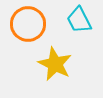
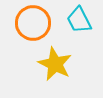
orange circle: moved 5 px right, 1 px up
